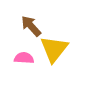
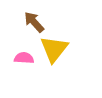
brown arrow: moved 3 px right, 4 px up
